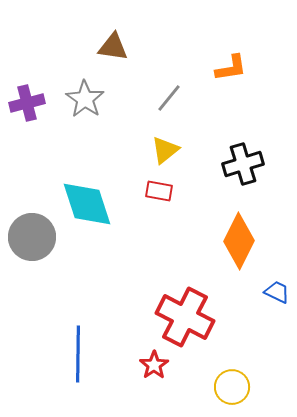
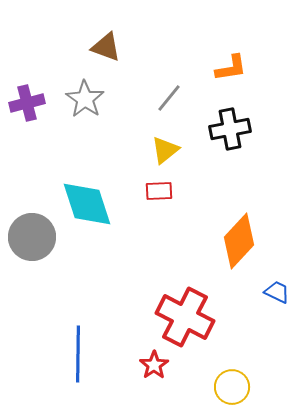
brown triangle: moved 7 px left; rotated 12 degrees clockwise
black cross: moved 13 px left, 35 px up; rotated 6 degrees clockwise
red rectangle: rotated 12 degrees counterclockwise
orange diamond: rotated 16 degrees clockwise
